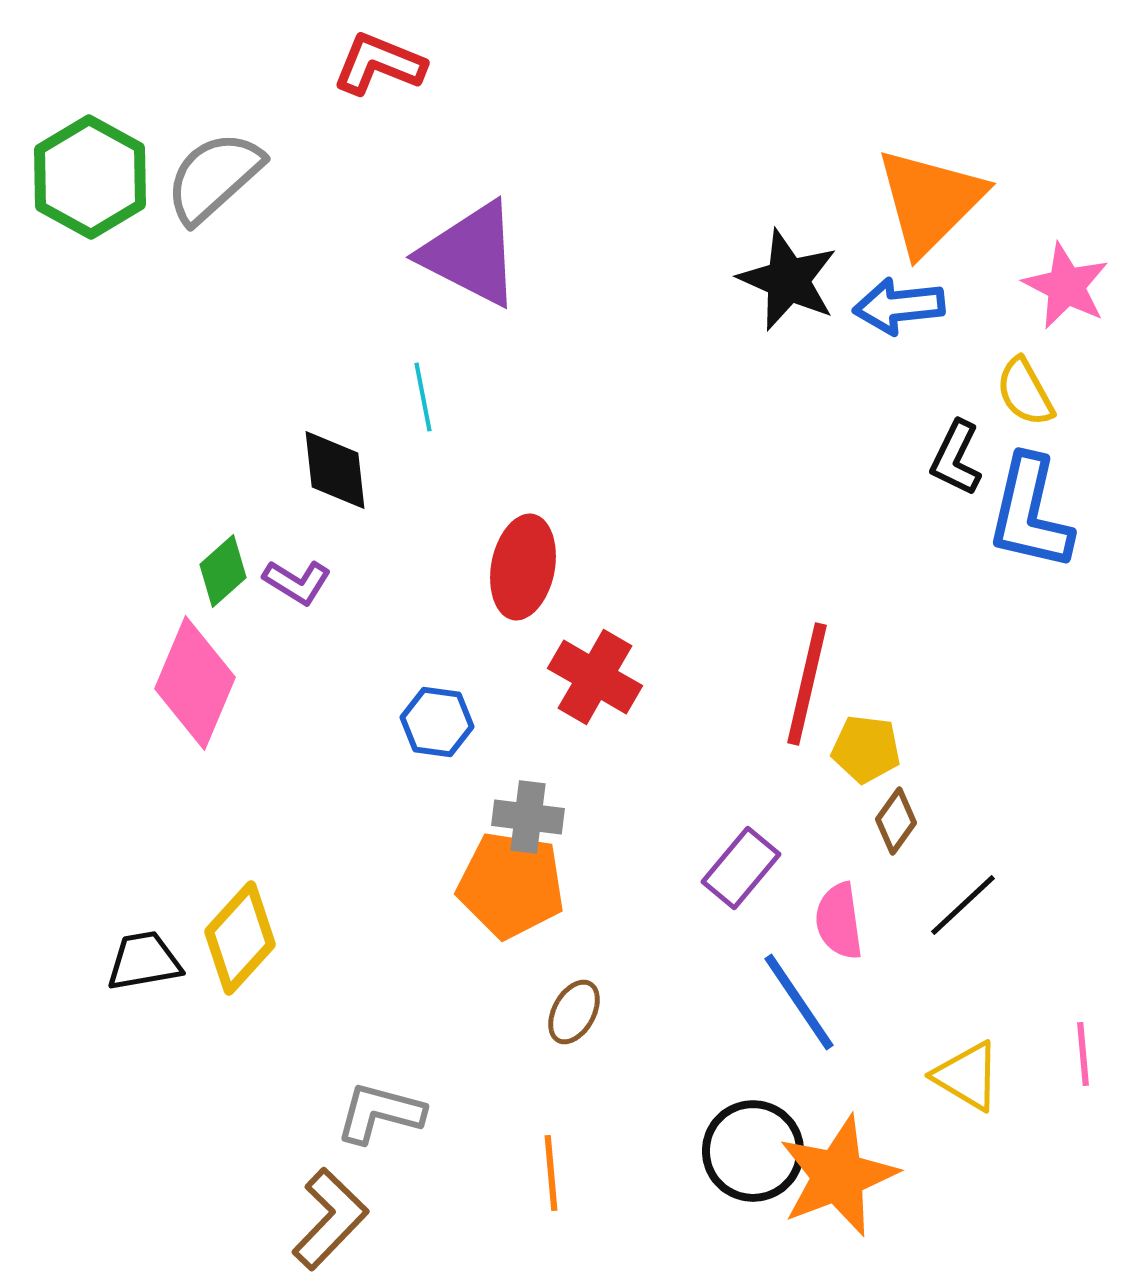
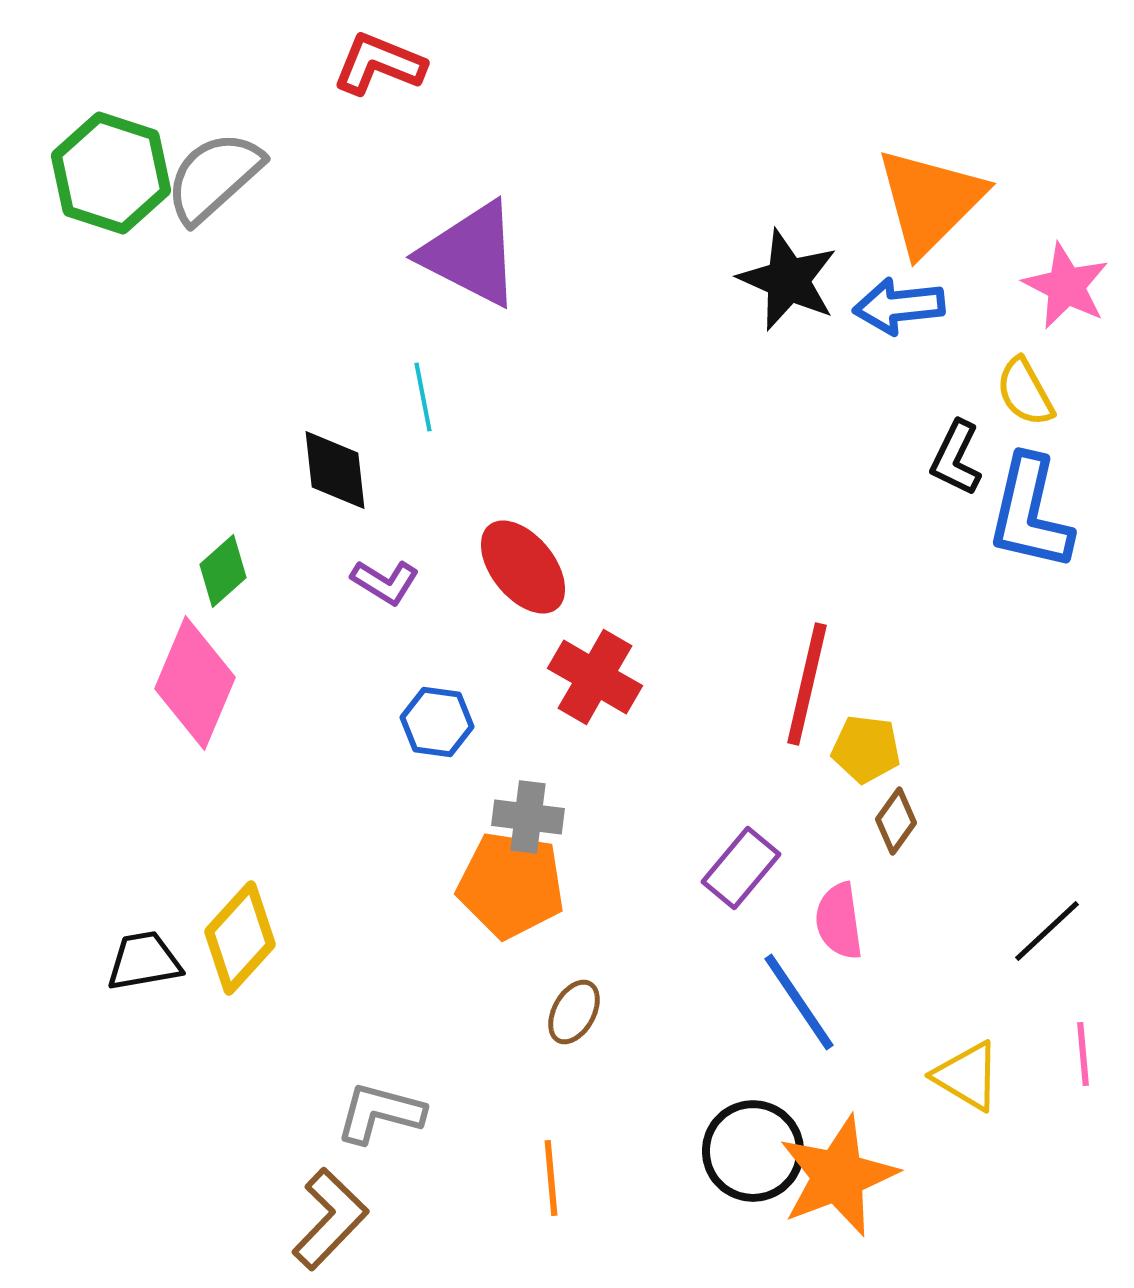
green hexagon: moved 21 px right, 4 px up; rotated 11 degrees counterclockwise
red ellipse: rotated 50 degrees counterclockwise
purple L-shape: moved 88 px right
black line: moved 84 px right, 26 px down
orange line: moved 5 px down
